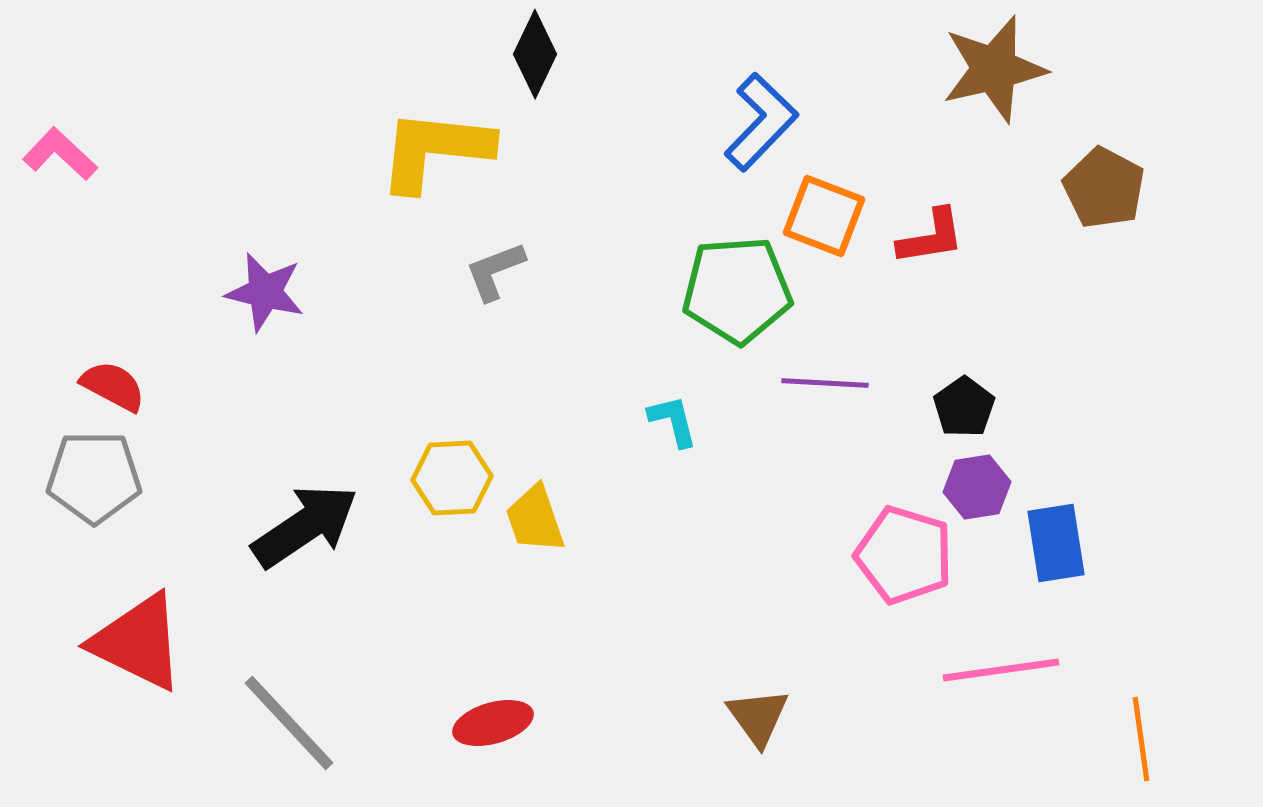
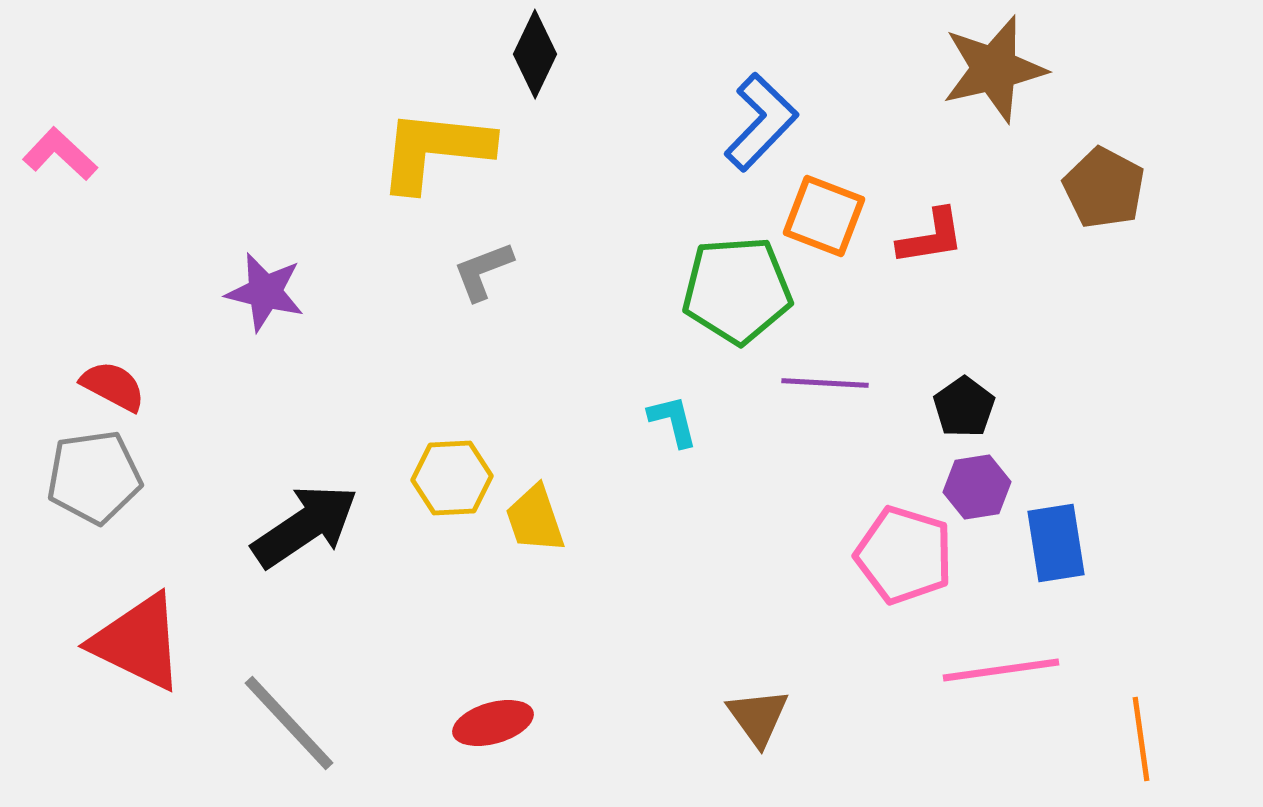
gray L-shape: moved 12 px left
gray pentagon: rotated 8 degrees counterclockwise
